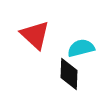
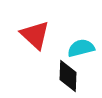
black diamond: moved 1 px left, 2 px down
